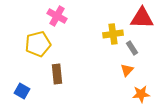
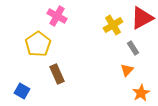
red triangle: rotated 30 degrees counterclockwise
yellow cross: moved 9 px up; rotated 24 degrees counterclockwise
yellow pentagon: rotated 20 degrees counterclockwise
gray rectangle: moved 1 px right
brown rectangle: rotated 18 degrees counterclockwise
orange star: moved 1 px up; rotated 24 degrees counterclockwise
